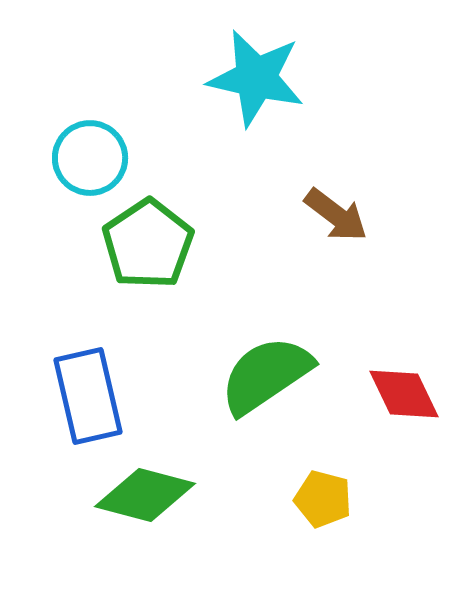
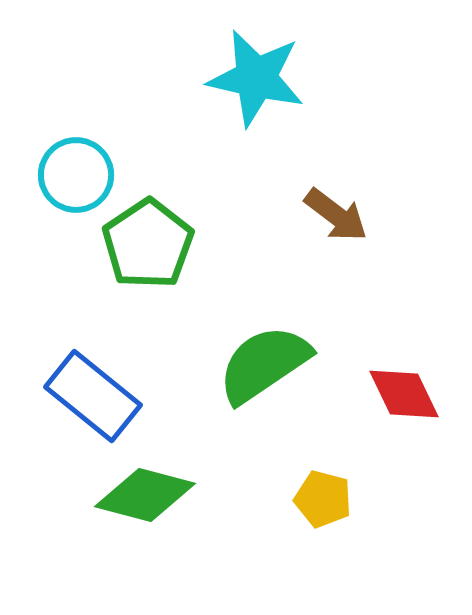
cyan circle: moved 14 px left, 17 px down
green semicircle: moved 2 px left, 11 px up
blue rectangle: moved 5 px right; rotated 38 degrees counterclockwise
